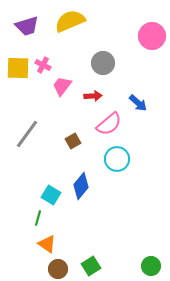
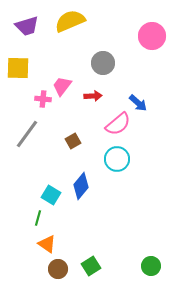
pink cross: moved 34 px down; rotated 21 degrees counterclockwise
pink semicircle: moved 9 px right
